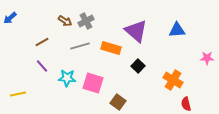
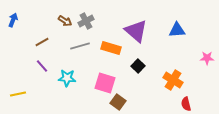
blue arrow: moved 3 px right, 2 px down; rotated 152 degrees clockwise
pink square: moved 12 px right
